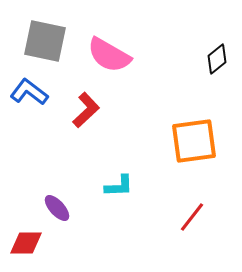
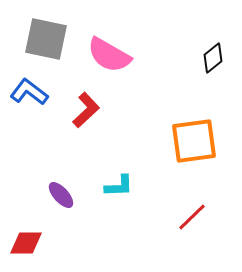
gray square: moved 1 px right, 2 px up
black diamond: moved 4 px left, 1 px up
purple ellipse: moved 4 px right, 13 px up
red line: rotated 8 degrees clockwise
